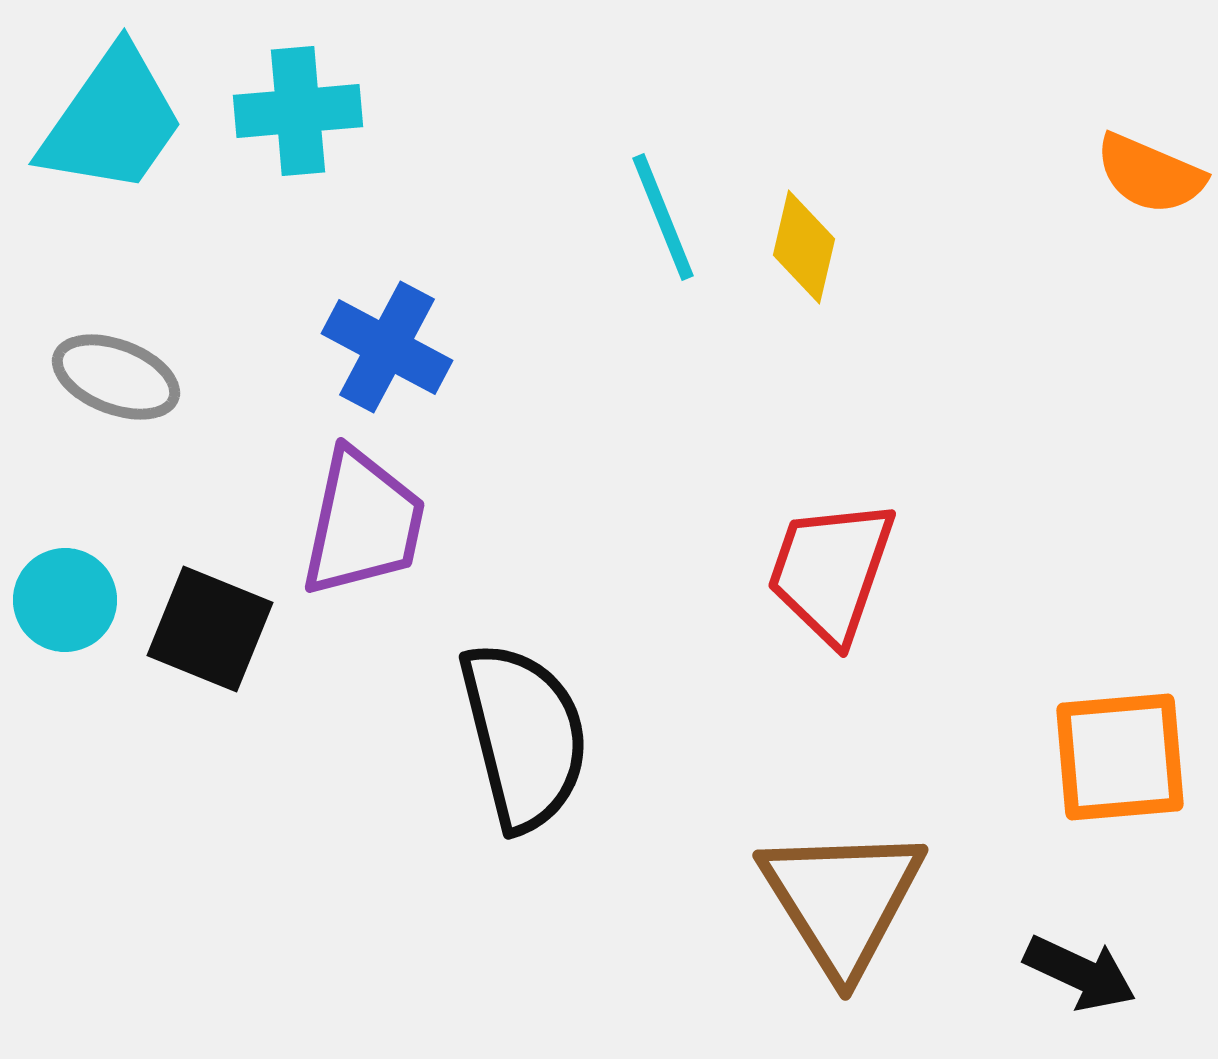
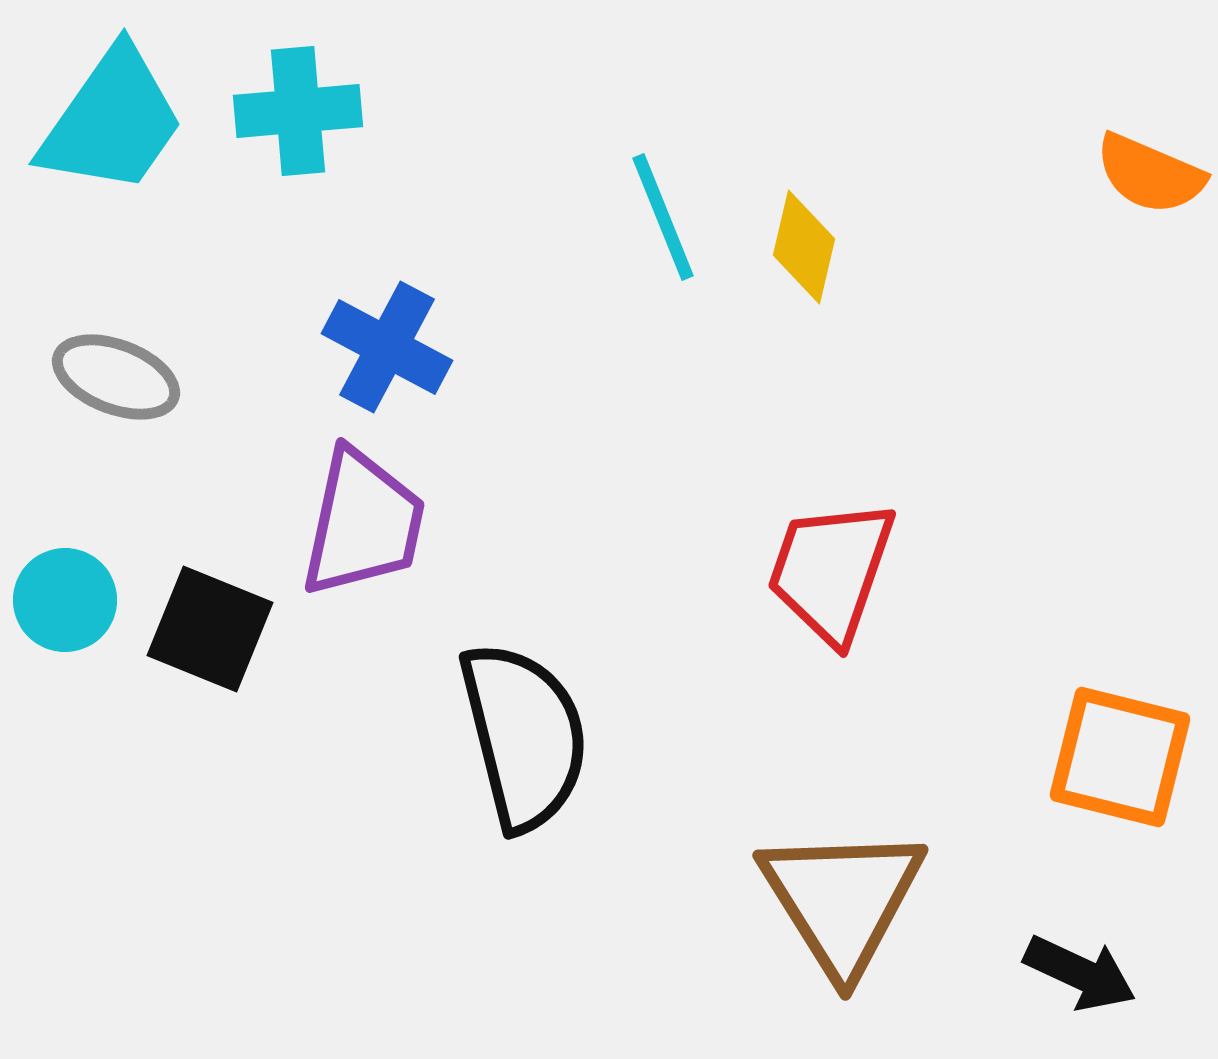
orange square: rotated 19 degrees clockwise
